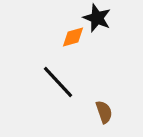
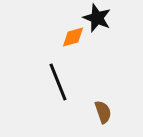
black line: rotated 21 degrees clockwise
brown semicircle: moved 1 px left
